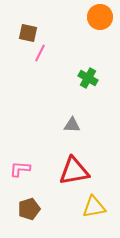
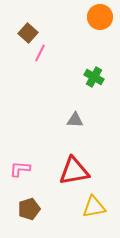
brown square: rotated 30 degrees clockwise
green cross: moved 6 px right, 1 px up
gray triangle: moved 3 px right, 5 px up
